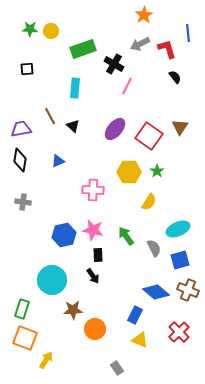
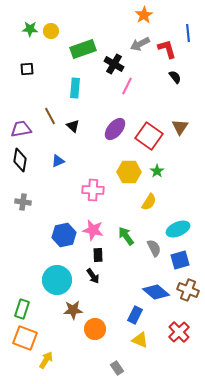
cyan circle at (52, 280): moved 5 px right
